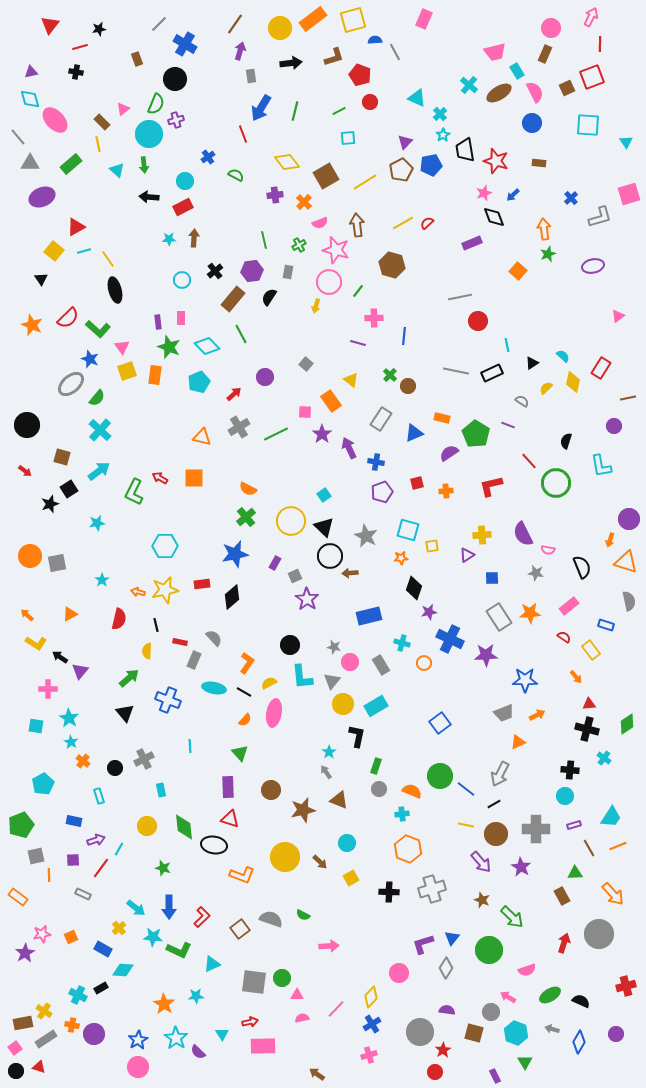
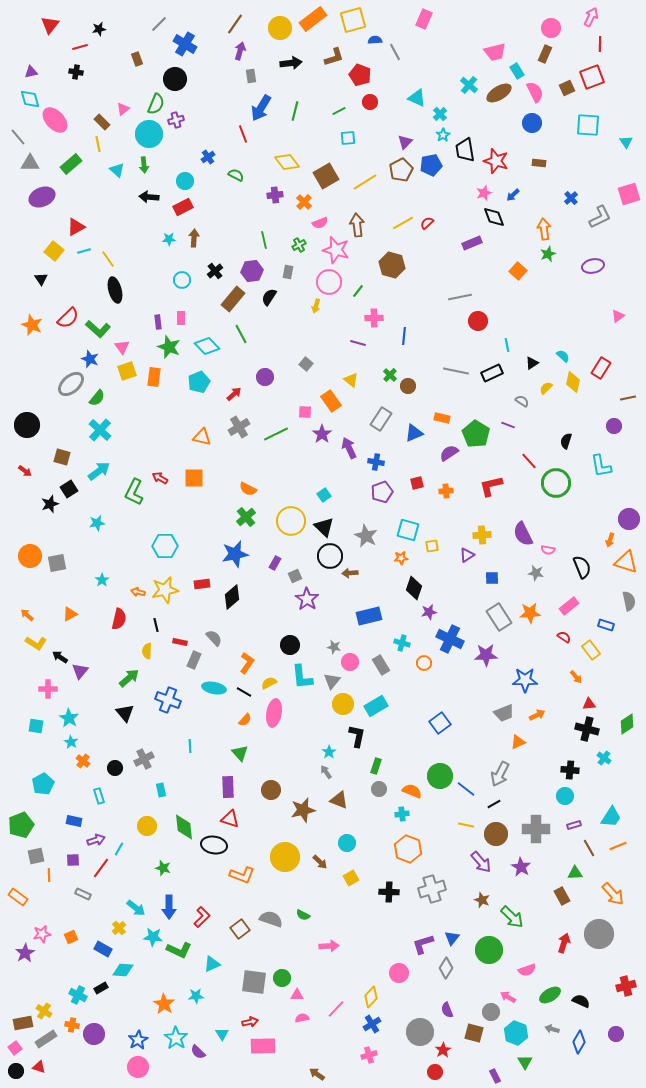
gray L-shape at (600, 217): rotated 10 degrees counterclockwise
orange rectangle at (155, 375): moved 1 px left, 2 px down
purple semicircle at (447, 1010): rotated 119 degrees counterclockwise
